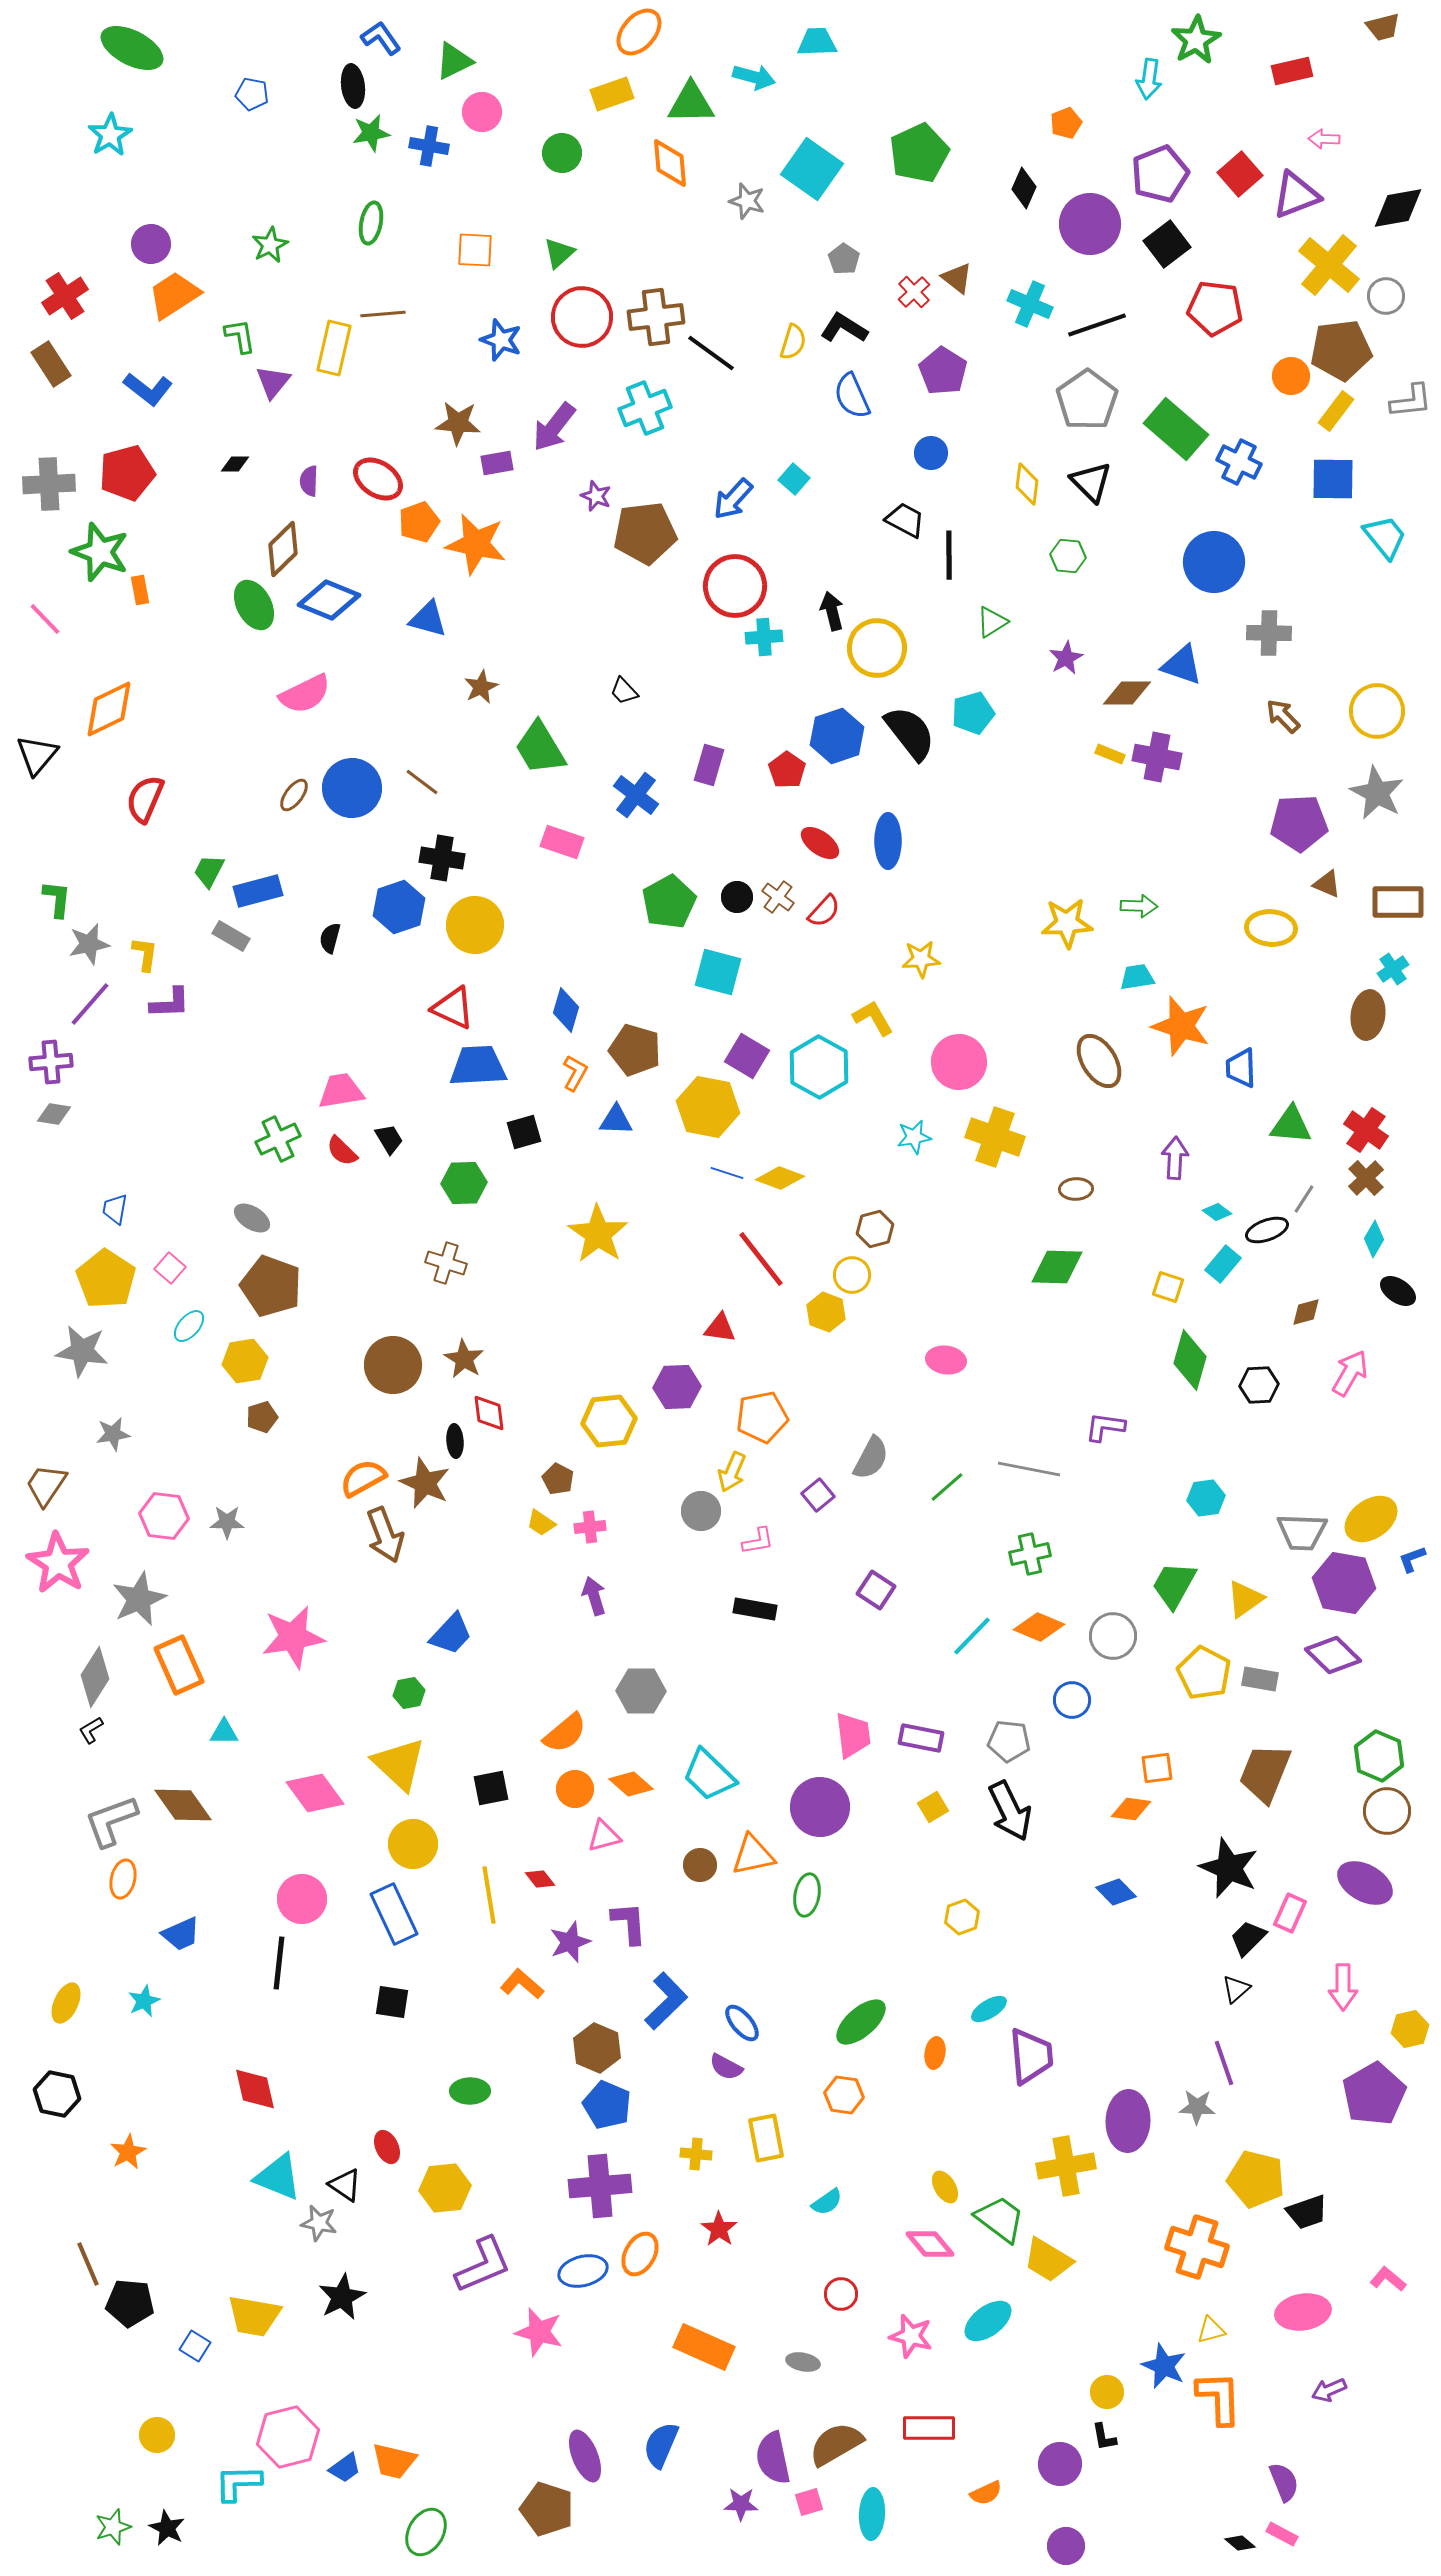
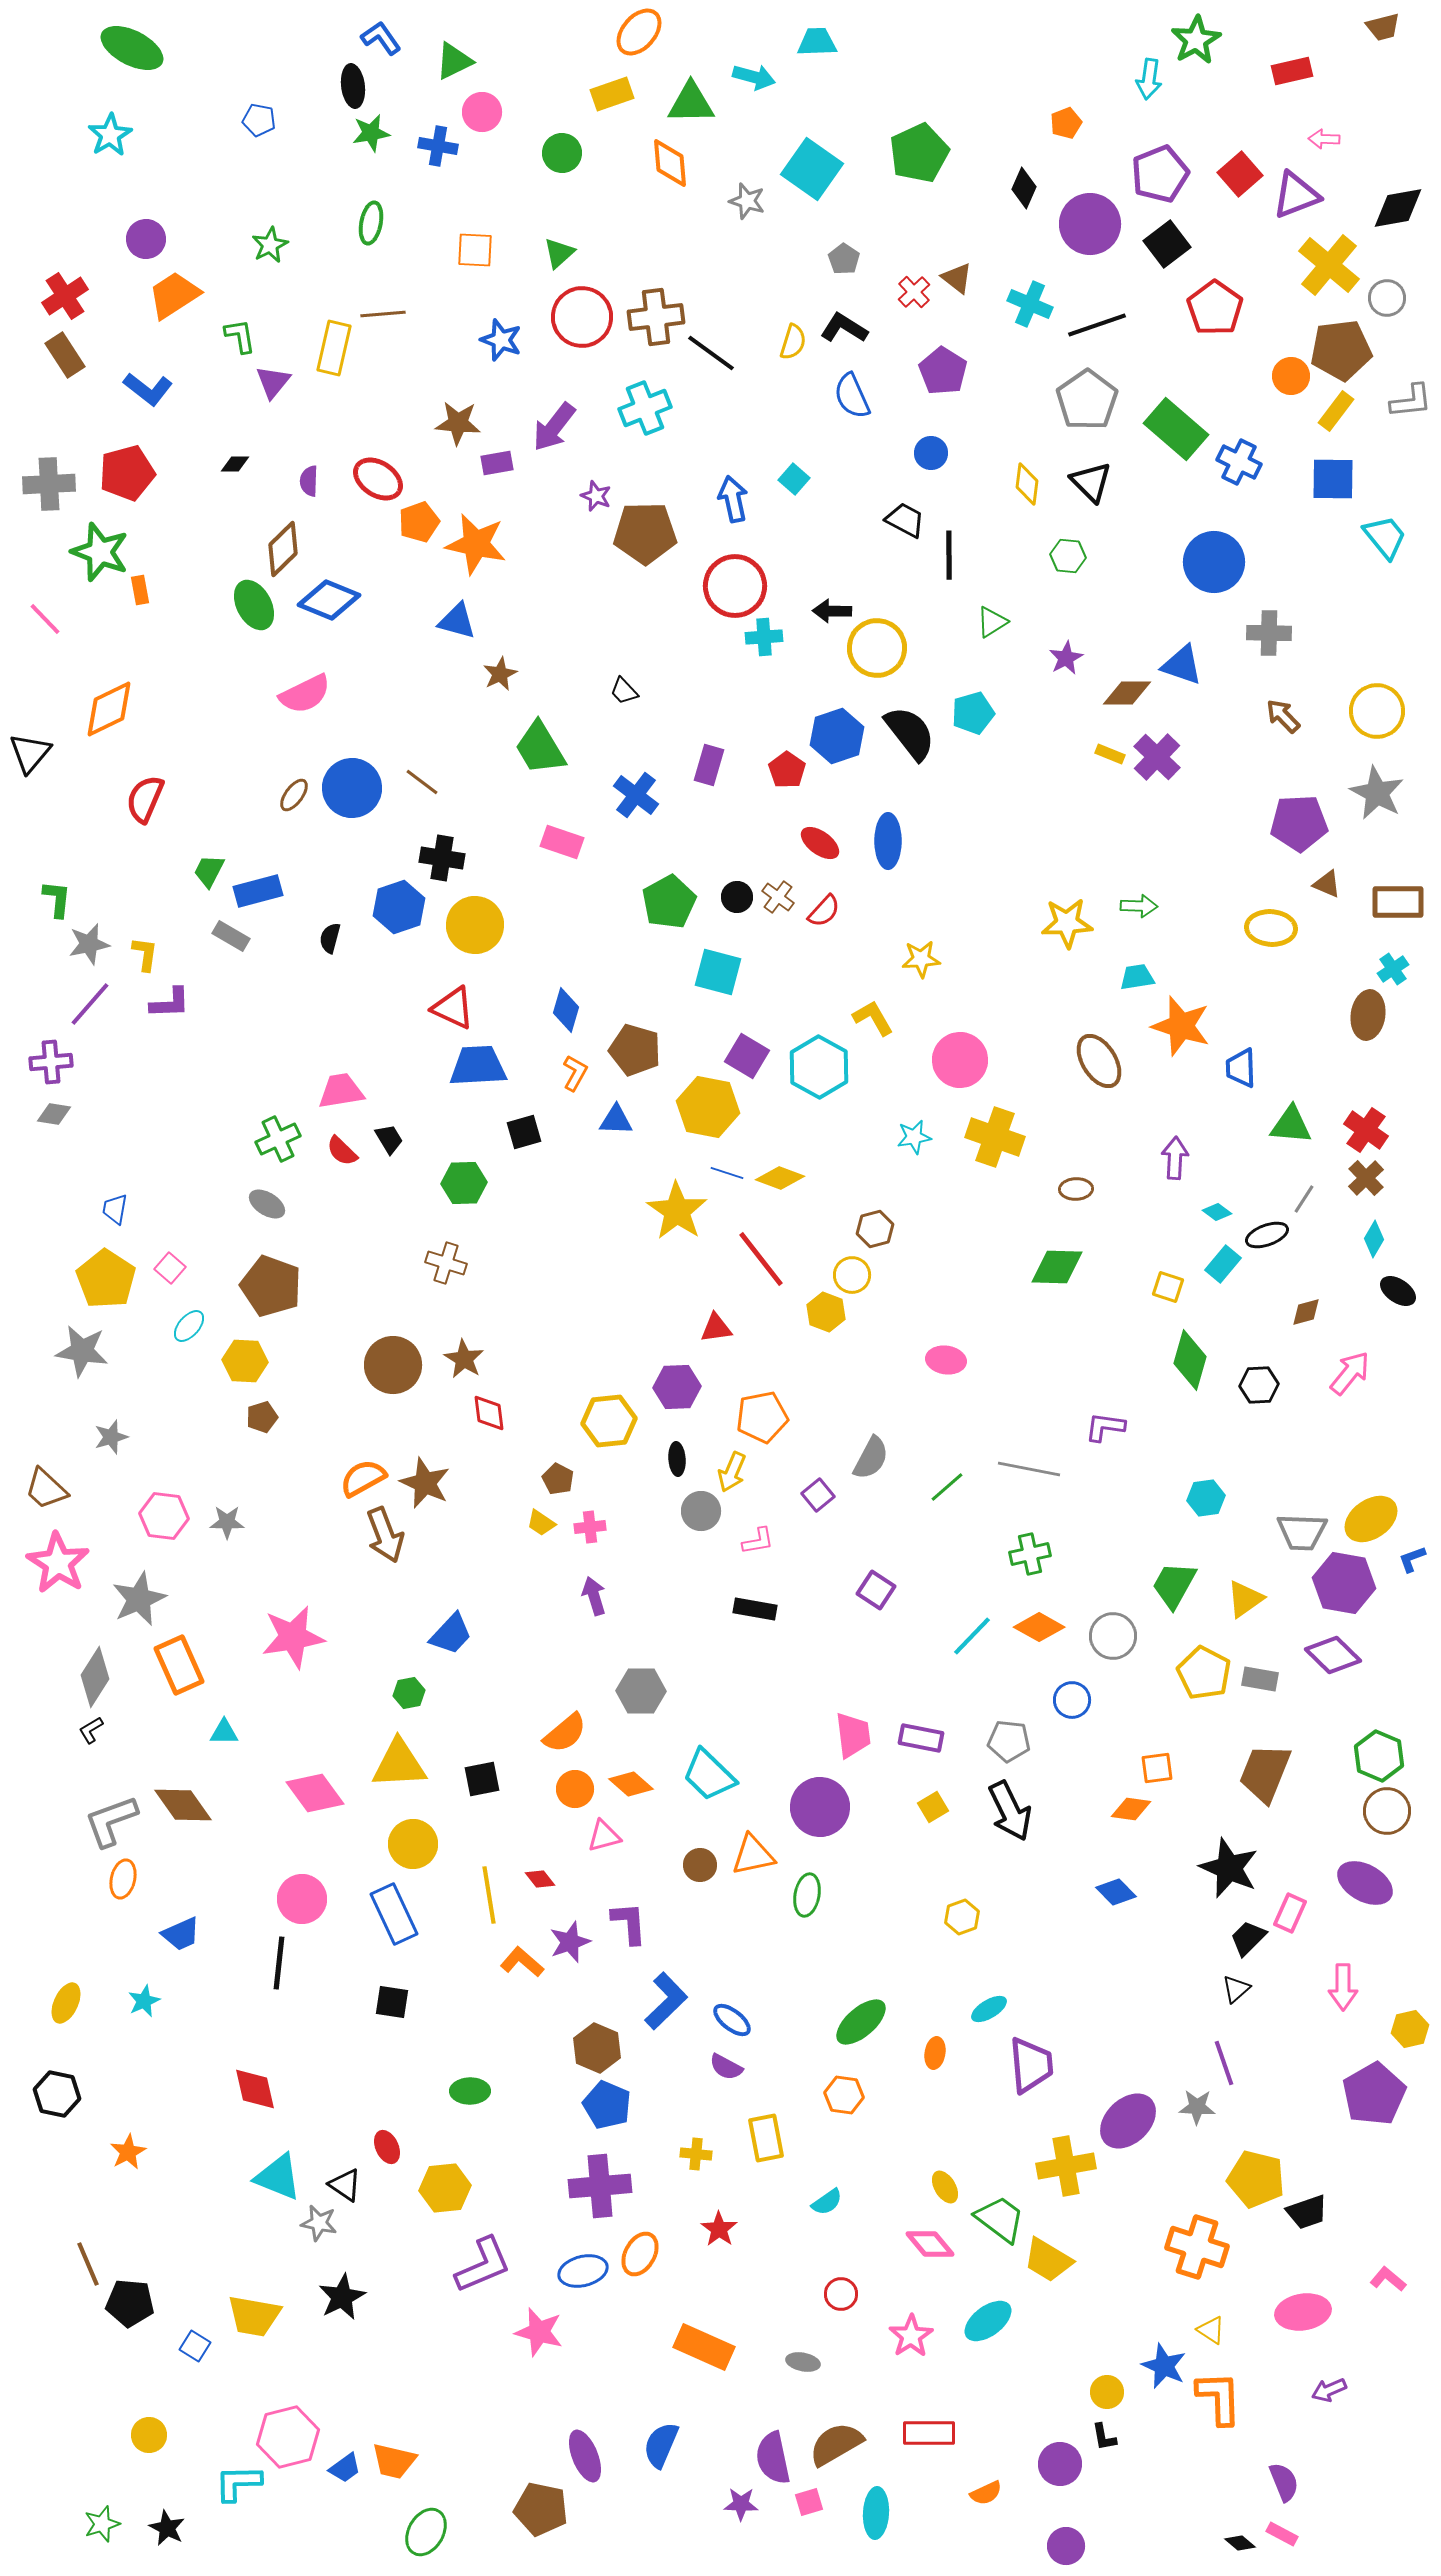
blue pentagon at (252, 94): moved 7 px right, 26 px down
blue cross at (429, 146): moved 9 px right
purple circle at (151, 244): moved 5 px left, 5 px up
gray circle at (1386, 296): moved 1 px right, 2 px down
red pentagon at (1215, 308): rotated 28 degrees clockwise
brown rectangle at (51, 364): moved 14 px right, 9 px up
blue arrow at (733, 499): rotated 126 degrees clockwise
brown pentagon at (645, 533): rotated 6 degrees clockwise
black arrow at (832, 611): rotated 75 degrees counterclockwise
blue triangle at (428, 619): moved 29 px right, 2 px down
brown star at (481, 687): moved 19 px right, 13 px up
black triangle at (37, 755): moved 7 px left, 2 px up
purple cross at (1157, 757): rotated 33 degrees clockwise
pink circle at (959, 1062): moved 1 px right, 2 px up
gray ellipse at (252, 1218): moved 15 px right, 14 px up
black ellipse at (1267, 1230): moved 5 px down
yellow star at (598, 1234): moved 79 px right, 23 px up
red triangle at (720, 1328): moved 4 px left; rotated 16 degrees counterclockwise
yellow hexagon at (245, 1361): rotated 12 degrees clockwise
pink arrow at (1350, 1373): rotated 9 degrees clockwise
gray star at (113, 1434): moved 2 px left, 3 px down; rotated 8 degrees counterclockwise
black ellipse at (455, 1441): moved 222 px right, 18 px down
brown trapezoid at (46, 1485): moved 4 px down; rotated 81 degrees counterclockwise
orange diamond at (1039, 1627): rotated 6 degrees clockwise
yellow triangle at (399, 1764): rotated 46 degrees counterclockwise
black square at (491, 1788): moved 9 px left, 9 px up
orange L-shape at (522, 1984): moved 22 px up
blue ellipse at (742, 2023): moved 10 px left, 3 px up; rotated 12 degrees counterclockwise
purple trapezoid at (1031, 2056): moved 9 px down
purple ellipse at (1128, 2121): rotated 44 degrees clockwise
yellow triangle at (1211, 2330): rotated 48 degrees clockwise
pink star at (911, 2336): rotated 24 degrees clockwise
red rectangle at (929, 2428): moved 5 px down
yellow circle at (157, 2435): moved 8 px left
brown pentagon at (547, 2509): moved 6 px left; rotated 6 degrees counterclockwise
cyan ellipse at (872, 2514): moved 4 px right, 1 px up
green star at (113, 2527): moved 11 px left, 3 px up
